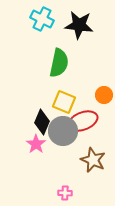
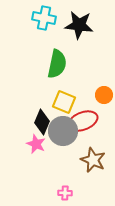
cyan cross: moved 2 px right, 1 px up; rotated 15 degrees counterclockwise
green semicircle: moved 2 px left, 1 px down
pink star: rotated 12 degrees counterclockwise
